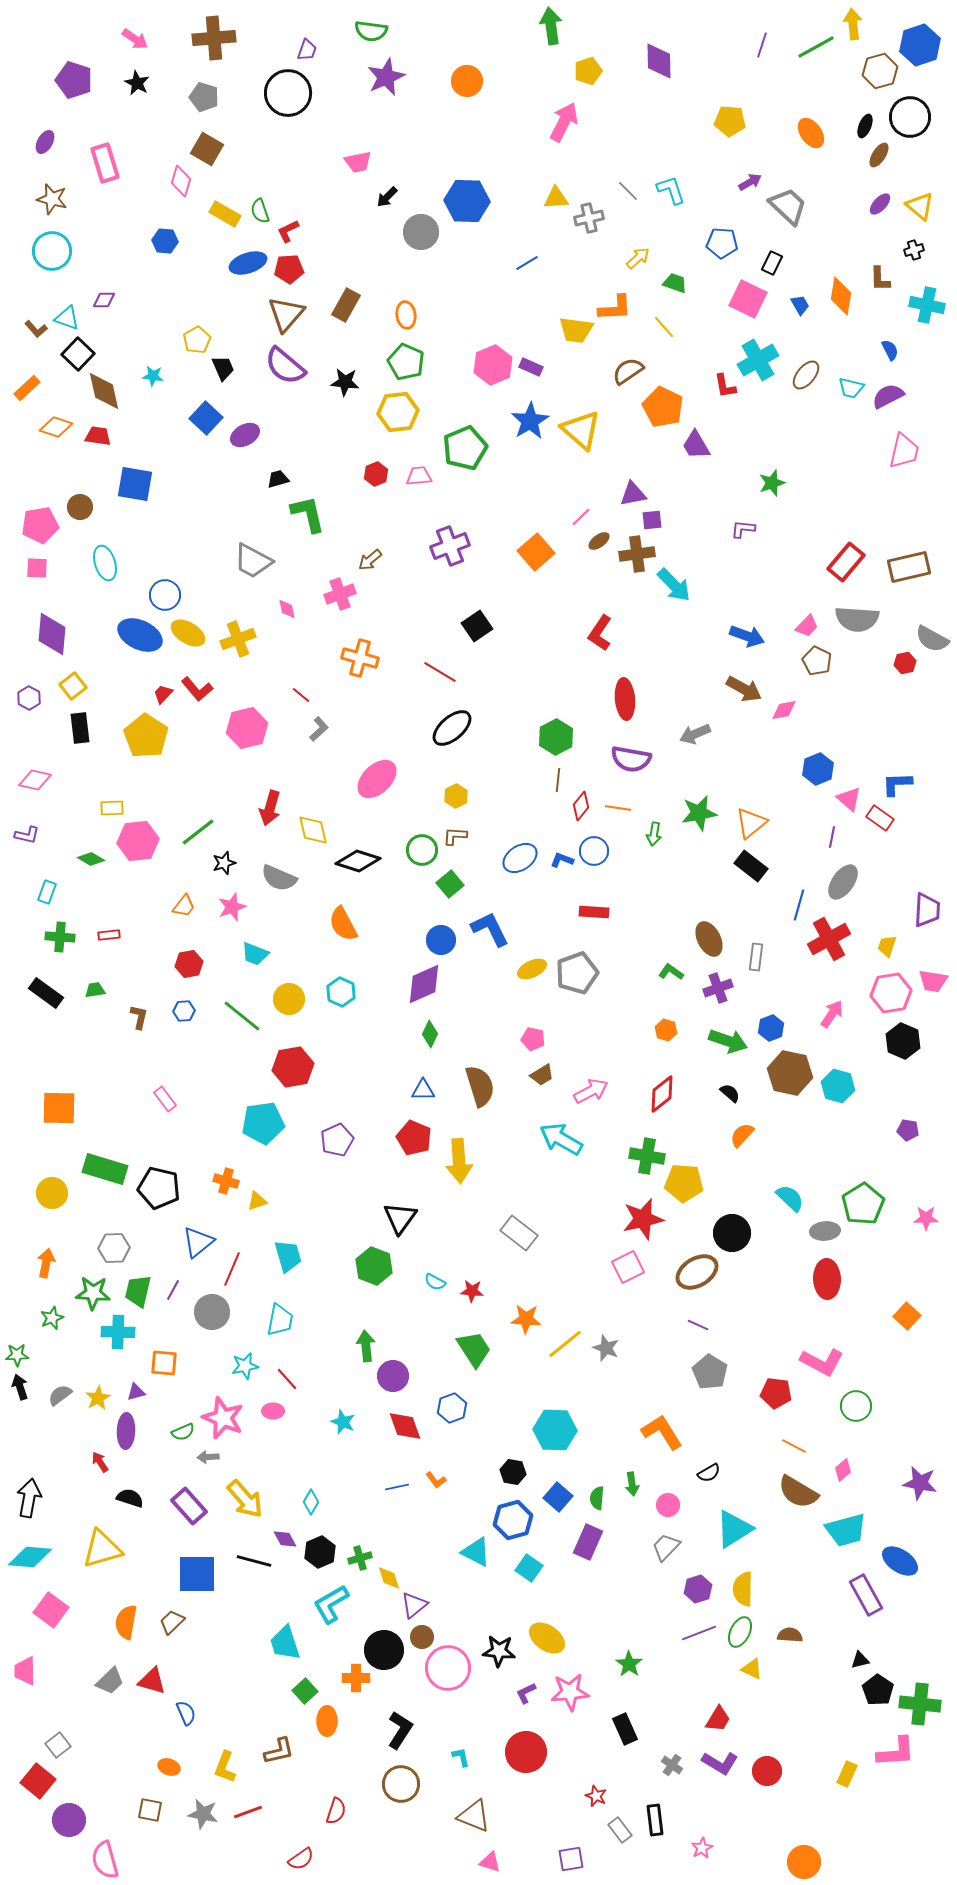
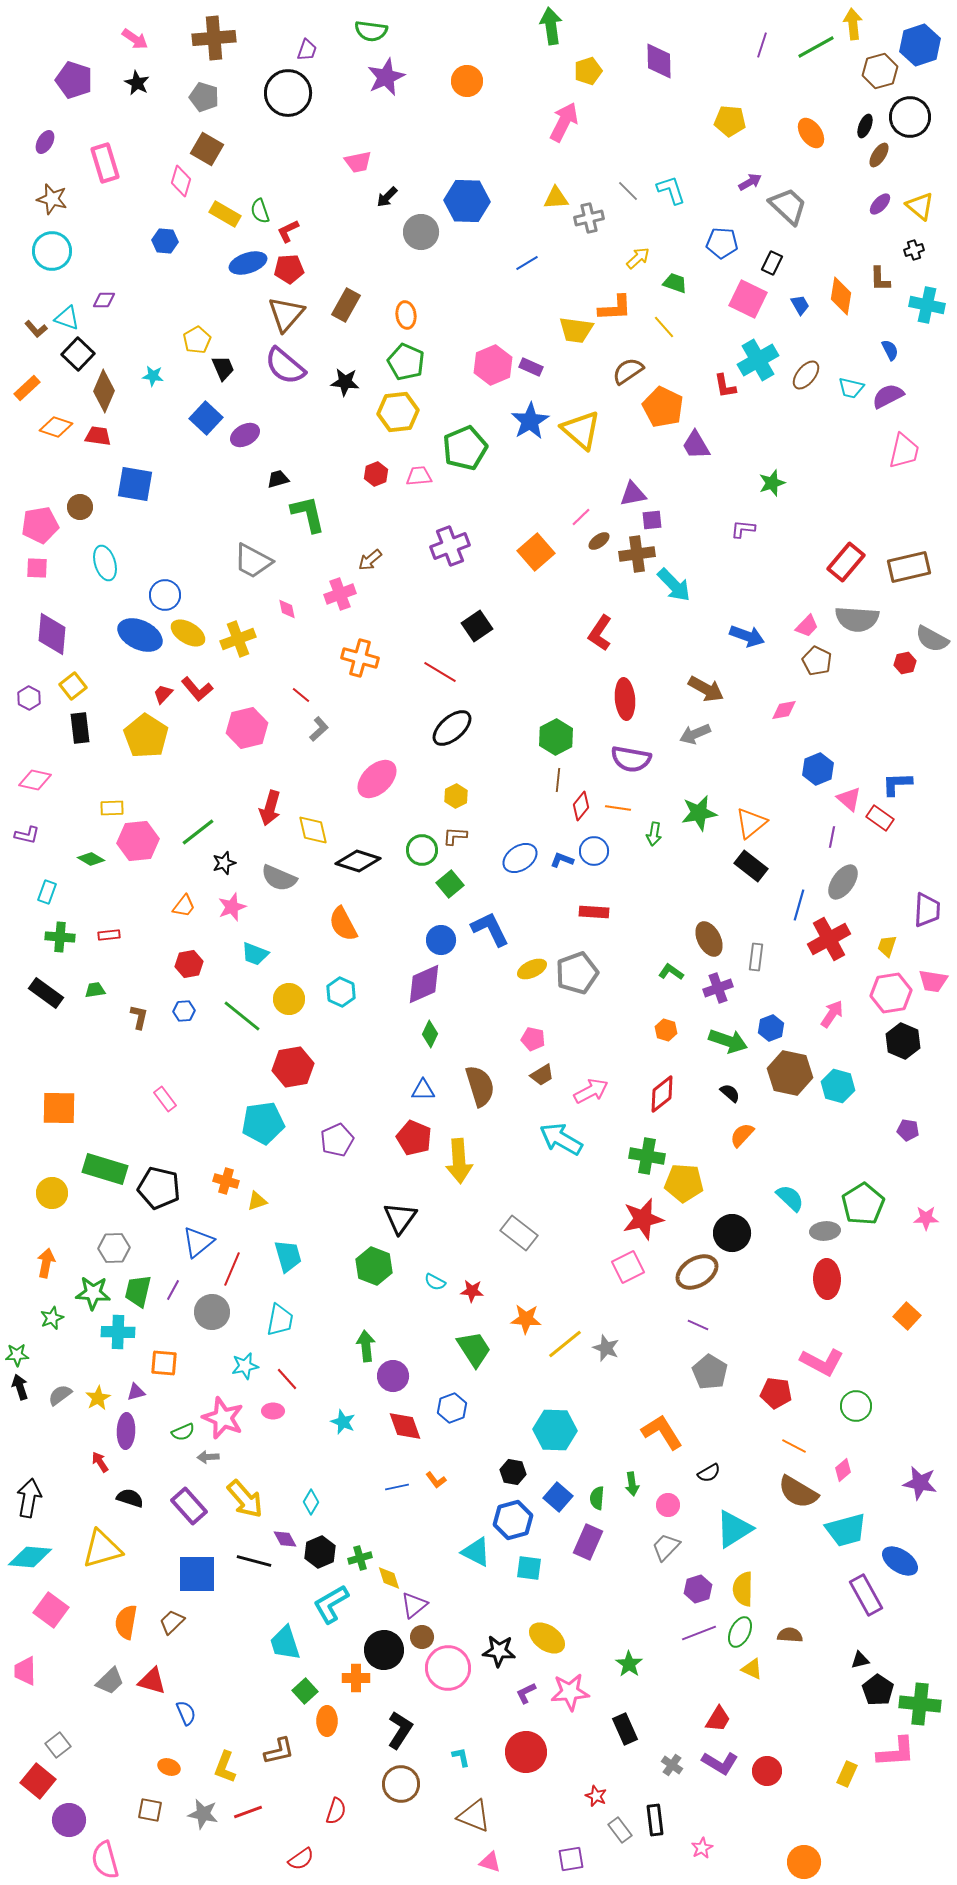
brown diamond at (104, 391): rotated 36 degrees clockwise
brown arrow at (744, 689): moved 38 px left
cyan square at (529, 1568): rotated 28 degrees counterclockwise
